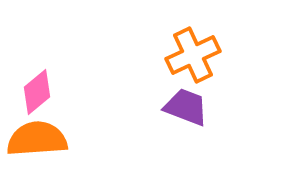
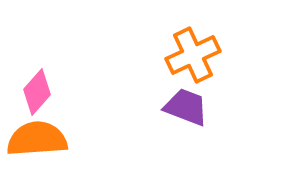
pink diamond: rotated 9 degrees counterclockwise
